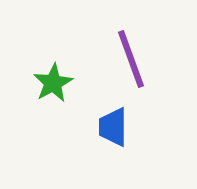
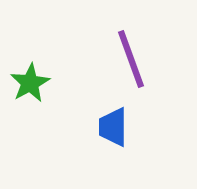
green star: moved 23 px left
